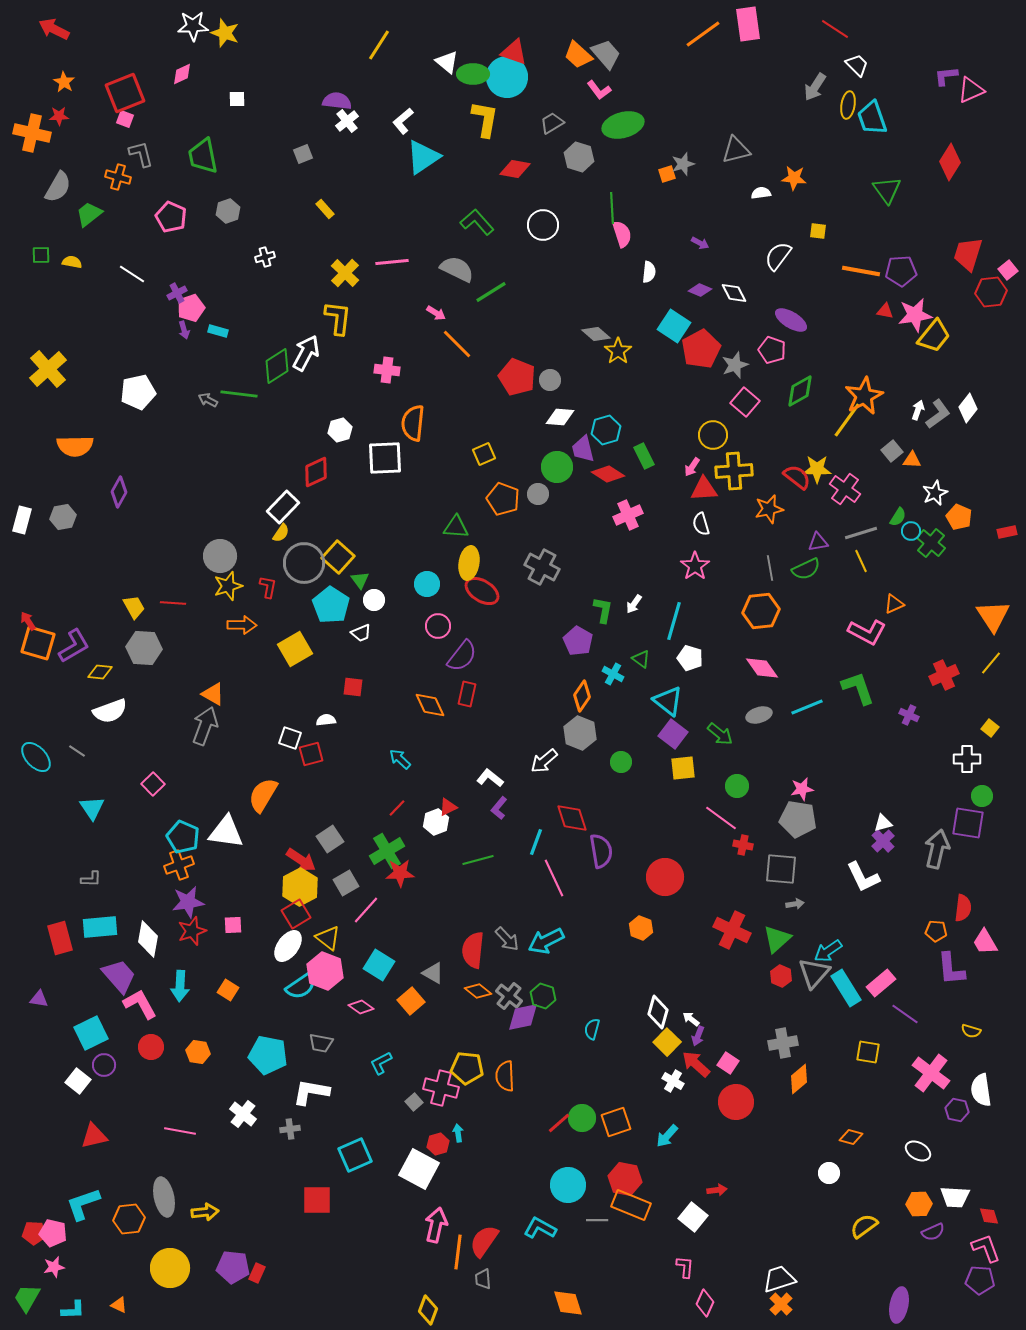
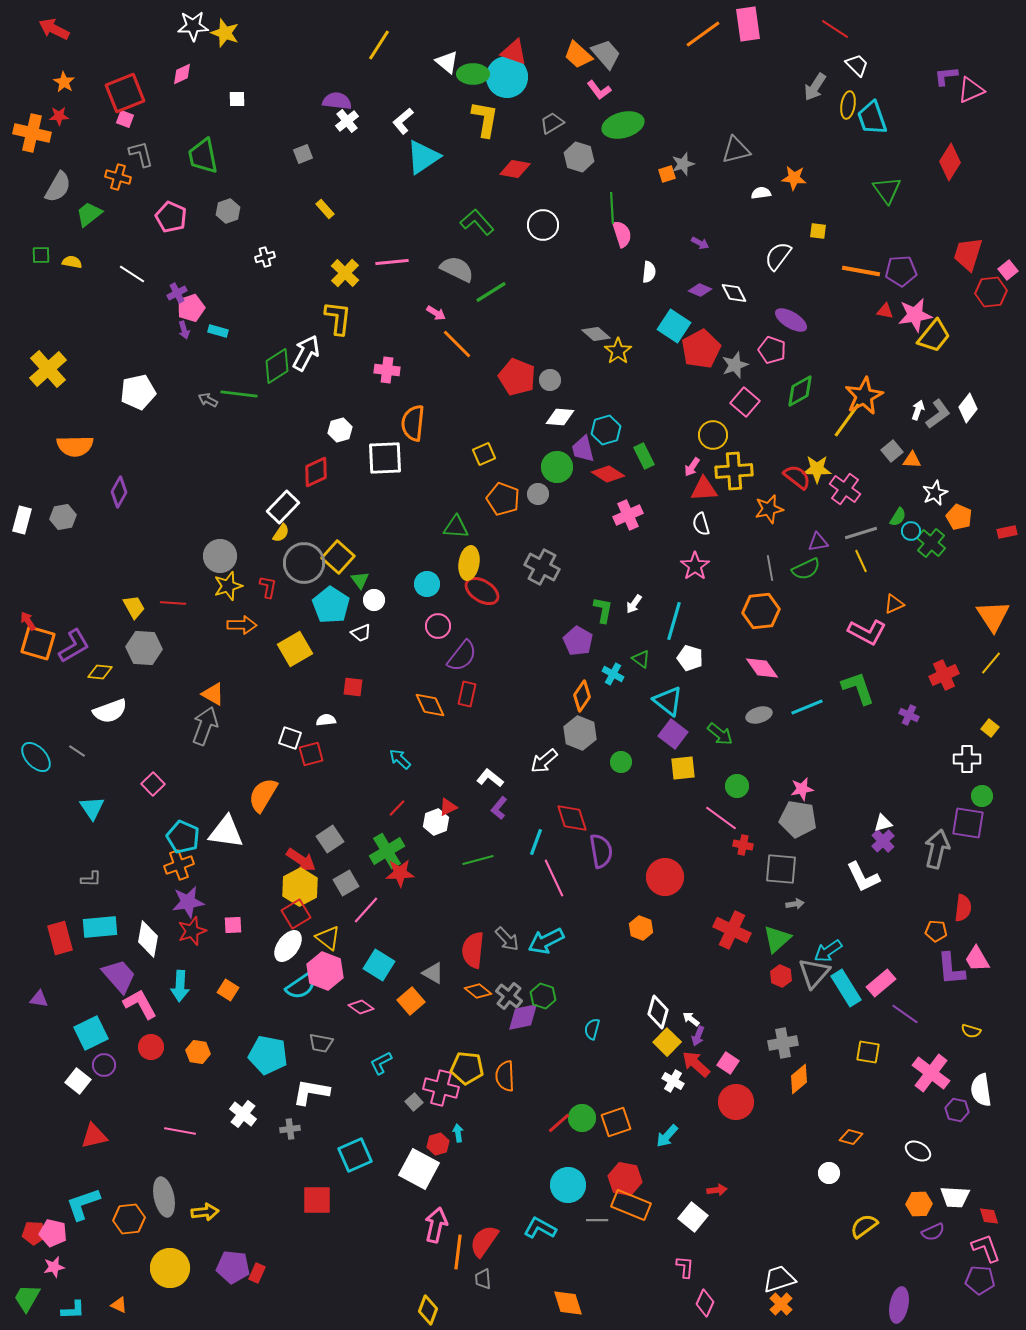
pink trapezoid at (985, 942): moved 8 px left, 17 px down
